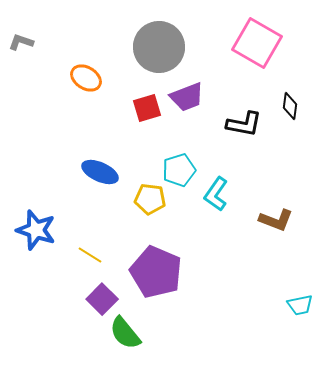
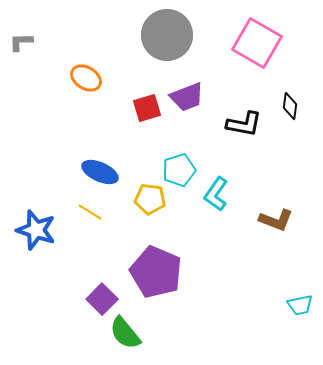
gray L-shape: rotated 20 degrees counterclockwise
gray circle: moved 8 px right, 12 px up
yellow line: moved 43 px up
